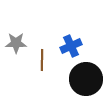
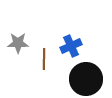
gray star: moved 2 px right
brown line: moved 2 px right, 1 px up
